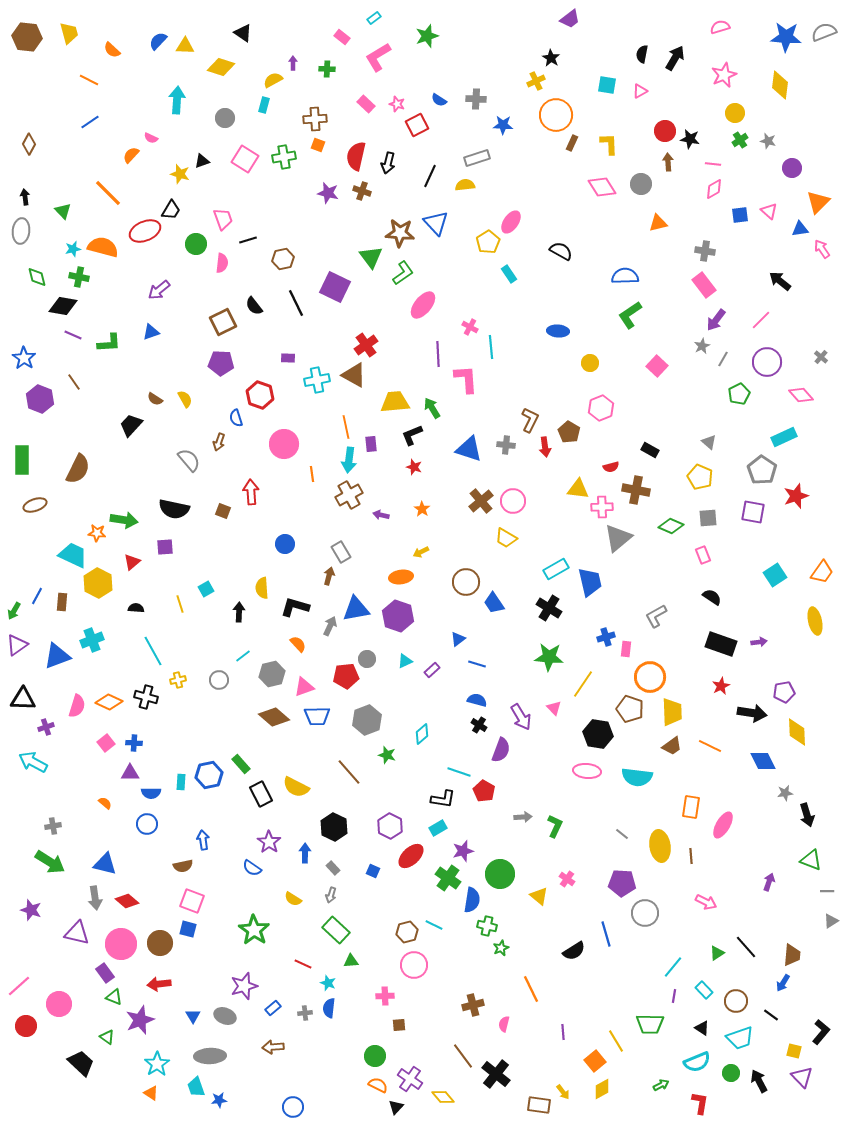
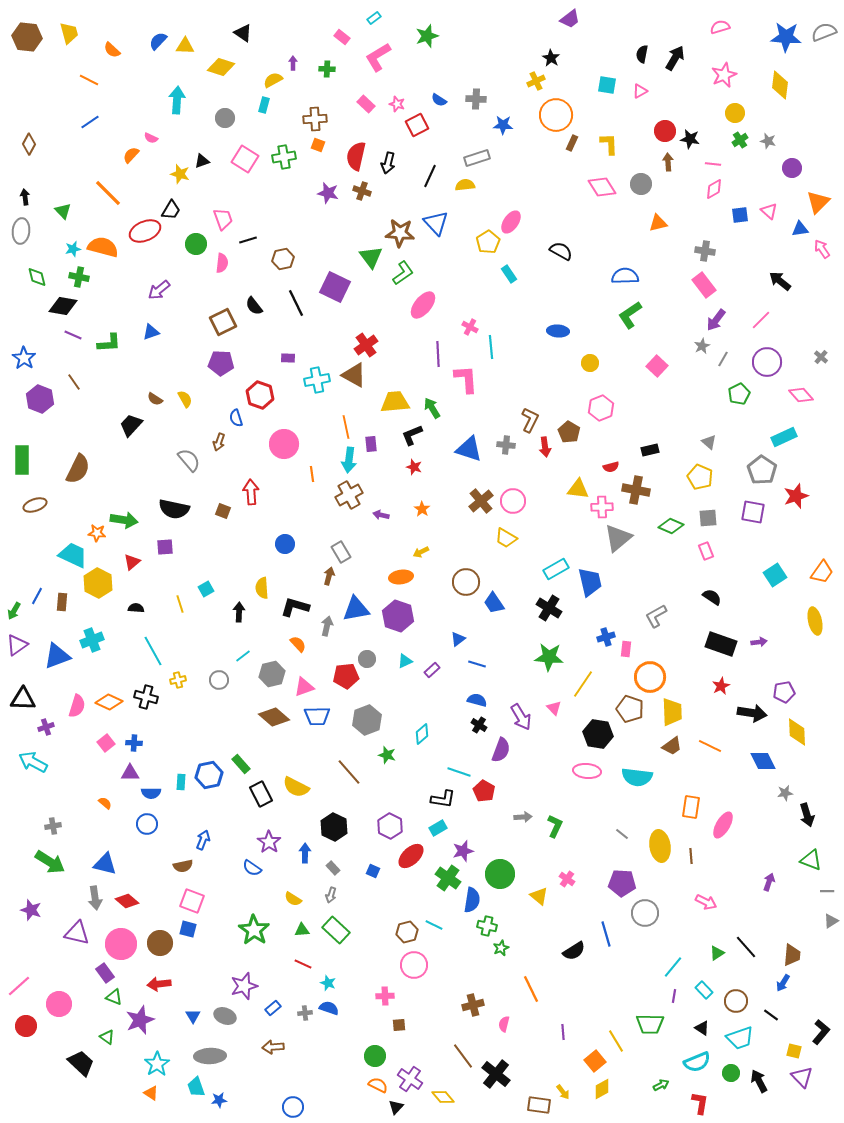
black rectangle at (650, 450): rotated 42 degrees counterclockwise
pink rectangle at (703, 555): moved 3 px right, 4 px up
gray arrow at (330, 626): moved 3 px left; rotated 12 degrees counterclockwise
blue arrow at (203, 840): rotated 30 degrees clockwise
green triangle at (351, 961): moved 49 px left, 31 px up
blue semicircle at (329, 1008): rotated 102 degrees clockwise
